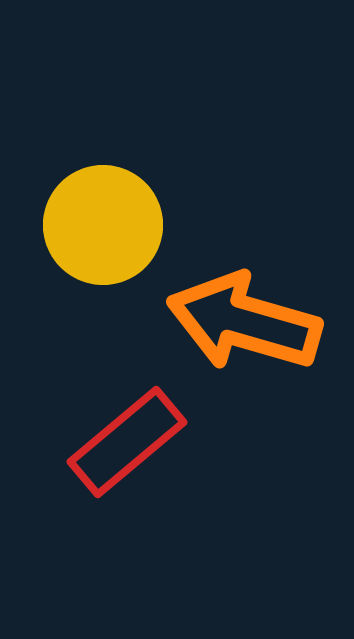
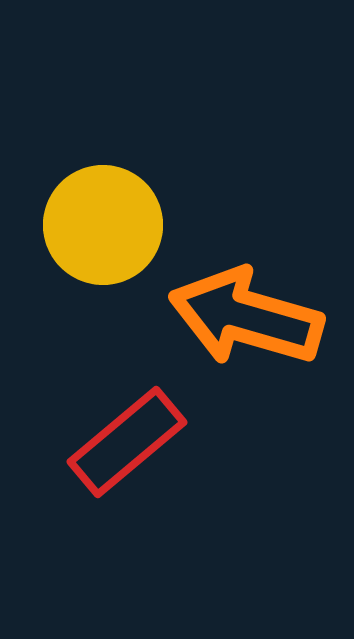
orange arrow: moved 2 px right, 5 px up
